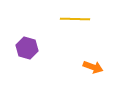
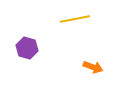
yellow line: rotated 12 degrees counterclockwise
